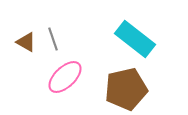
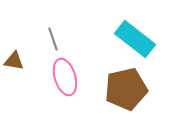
brown triangle: moved 12 px left, 19 px down; rotated 20 degrees counterclockwise
pink ellipse: rotated 63 degrees counterclockwise
